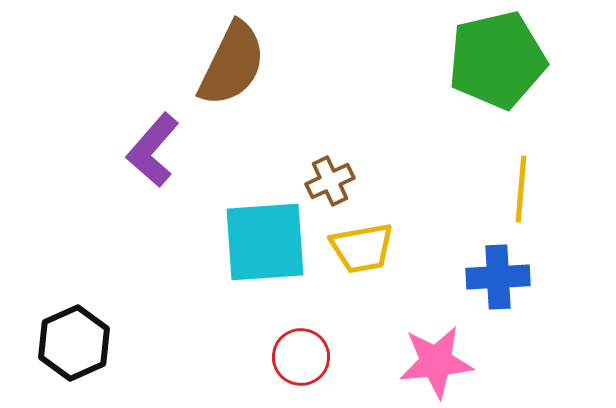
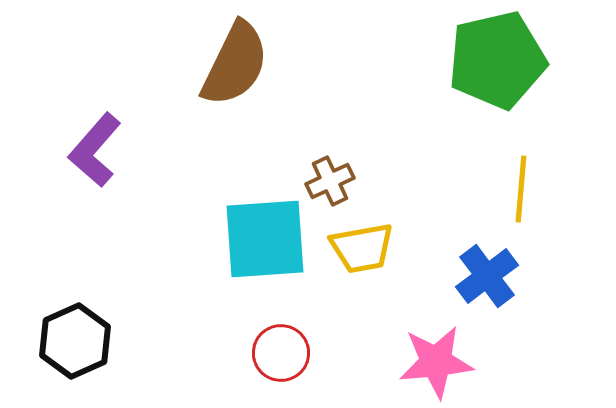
brown semicircle: moved 3 px right
purple L-shape: moved 58 px left
cyan square: moved 3 px up
blue cross: moved 11 px left, 1 px up; rotated 34 degrees counterclockwise
black hexagon: moved 1 px right, 2 px up
red circle: moved 20 px left, 4 px up
